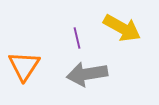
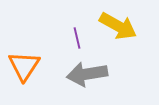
yellow arrow: moved 4 px left, 2 px up
